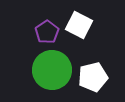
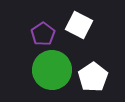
purple pentagon: moved 4 px left, 2 px down
white pentagon: rotated 20 degrees counterclockwise
